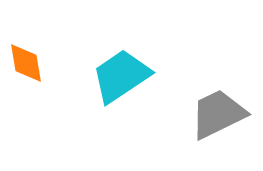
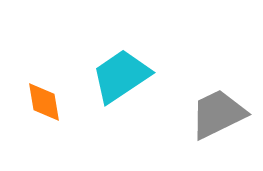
orange diamond: moved 18 px right, 39 px down
